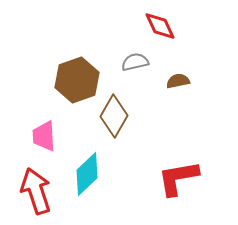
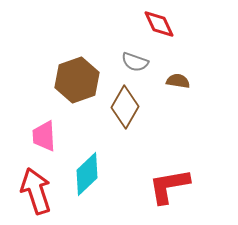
red diamond: moved 1 px left, 2 px up
gray semicircle: rotated 148 degrees counterclockwise
brown semicircle: rotated 20 degrees clockwise
brown diamond: moved 11 px right, 9 px up
red L-shape: moved 9 px left, 8 px down
